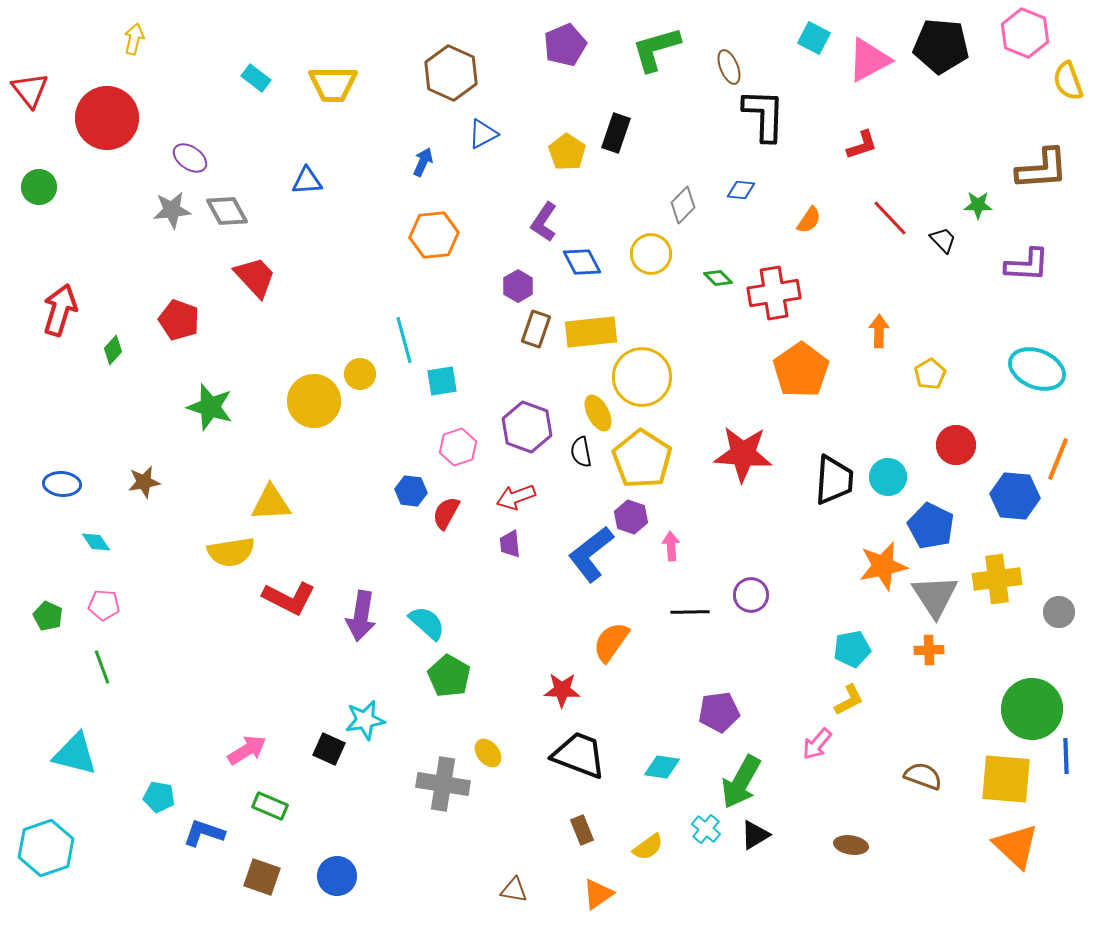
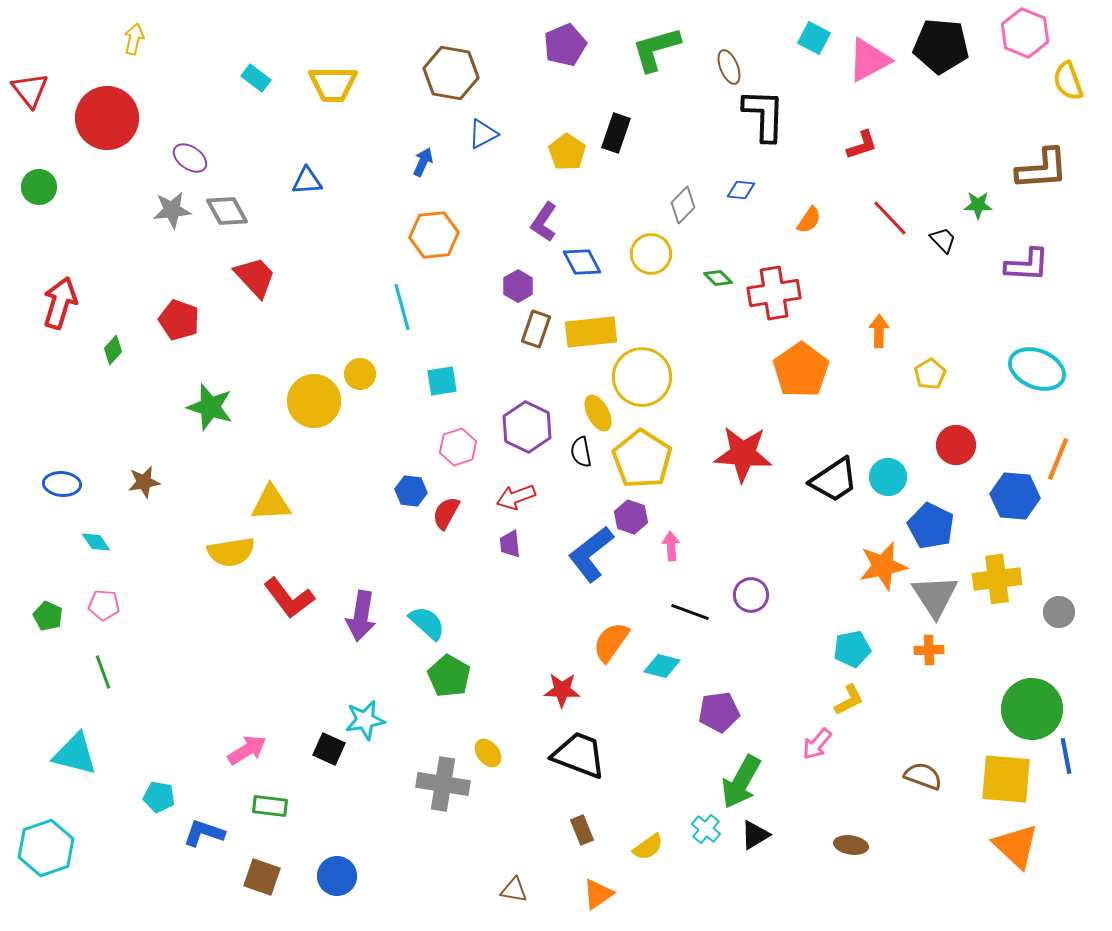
brown hexagon at (451, 73): rotated 14 degrees counterclockwise
red arrow at (60, 310): moved 7 px up
cyan line at (404, 340): moved 2 px left, 33 px up
purple hexagon at (527, 427): rotated 6 degrees clockwise
black trapezoid at (834, 480): rotated 52 degrees clockwise
red L-shape at (289, 598): rotated 26 degrees clockwise
black line at (690, 612): rotated 21 degrees clockwise
green line at (102, 667): moved 1 px right, 5 px down
blue line at (1066, 756): rotated 9 degrees counterclockwise
cyan diamond at (662, 767): moved 101 px up; rotated 6 degrees clockwise
green rectangle at (270, 806): rotated 16 degrees counterclockwise
